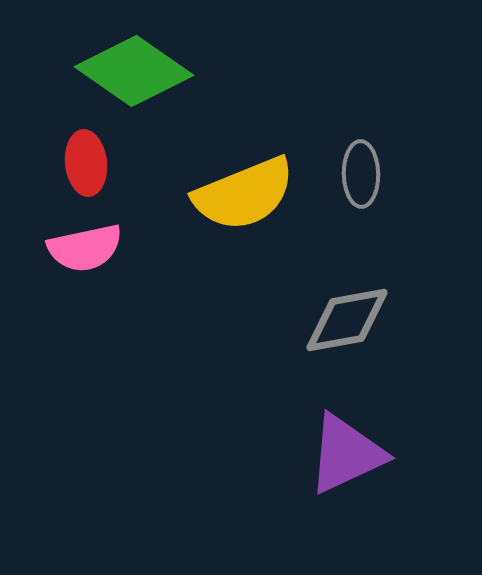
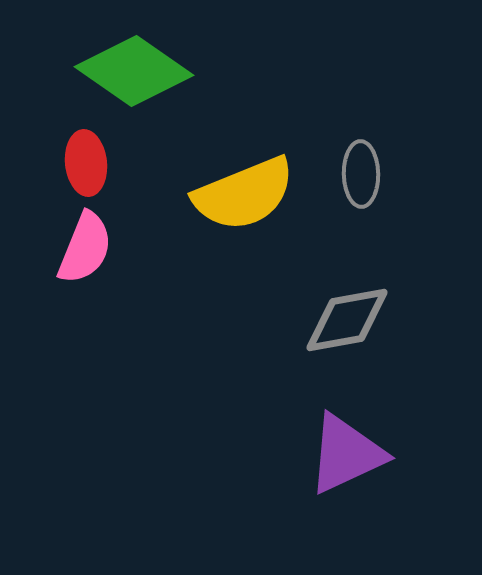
pink semicircle: rotated 56 degrees counterclockwise
